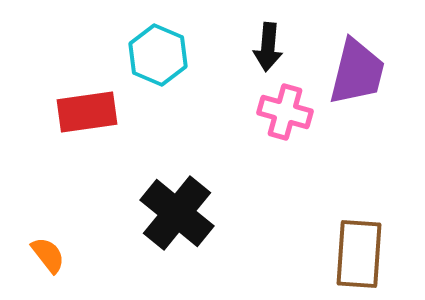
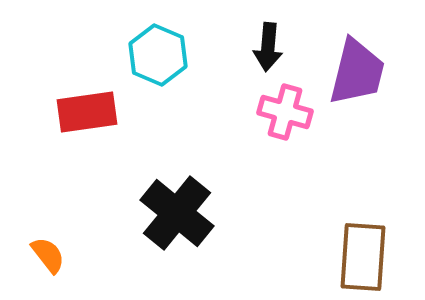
brown rectangle: moved 4 px right, 3 px down
